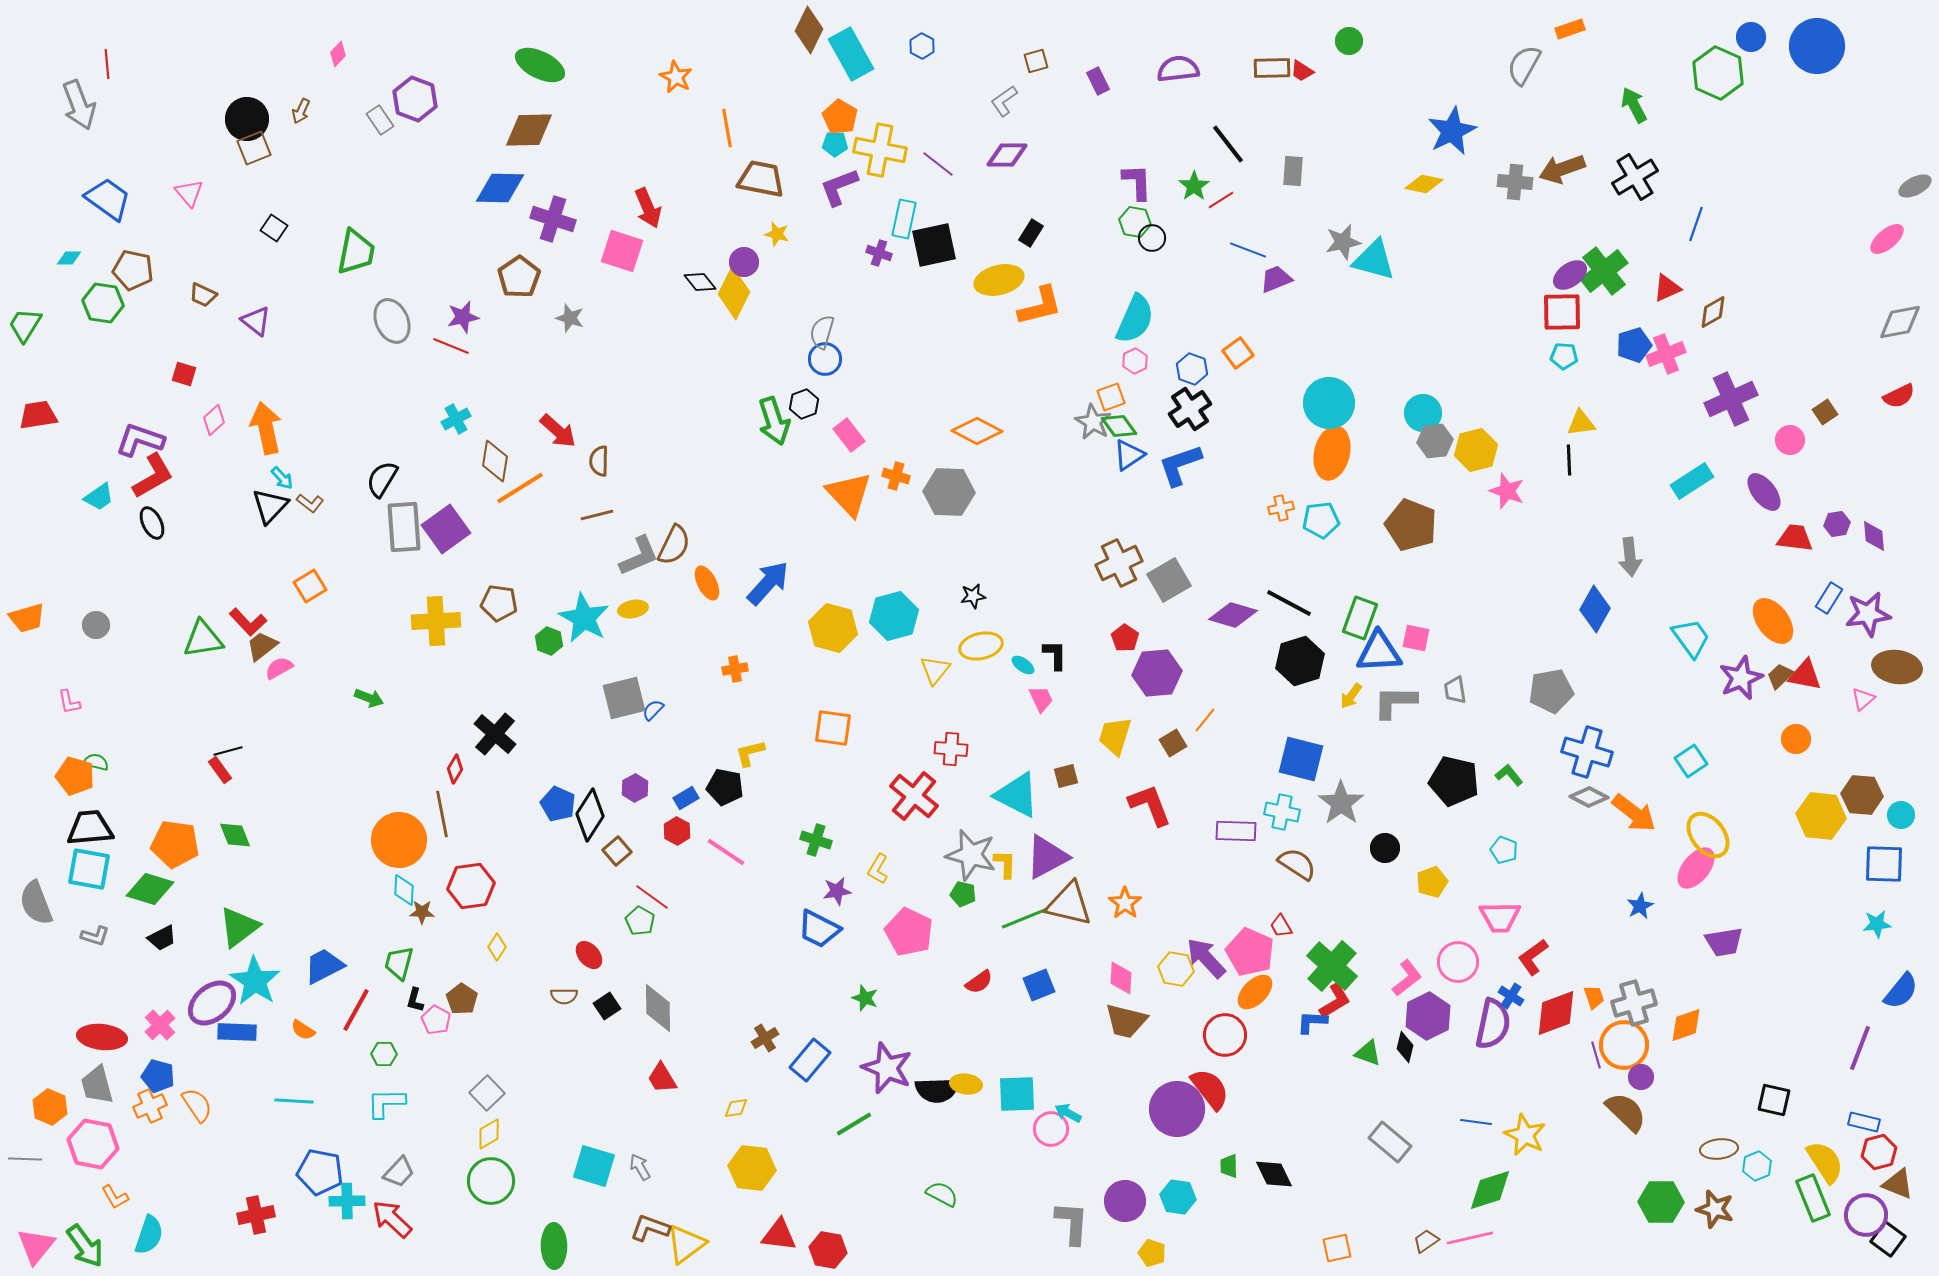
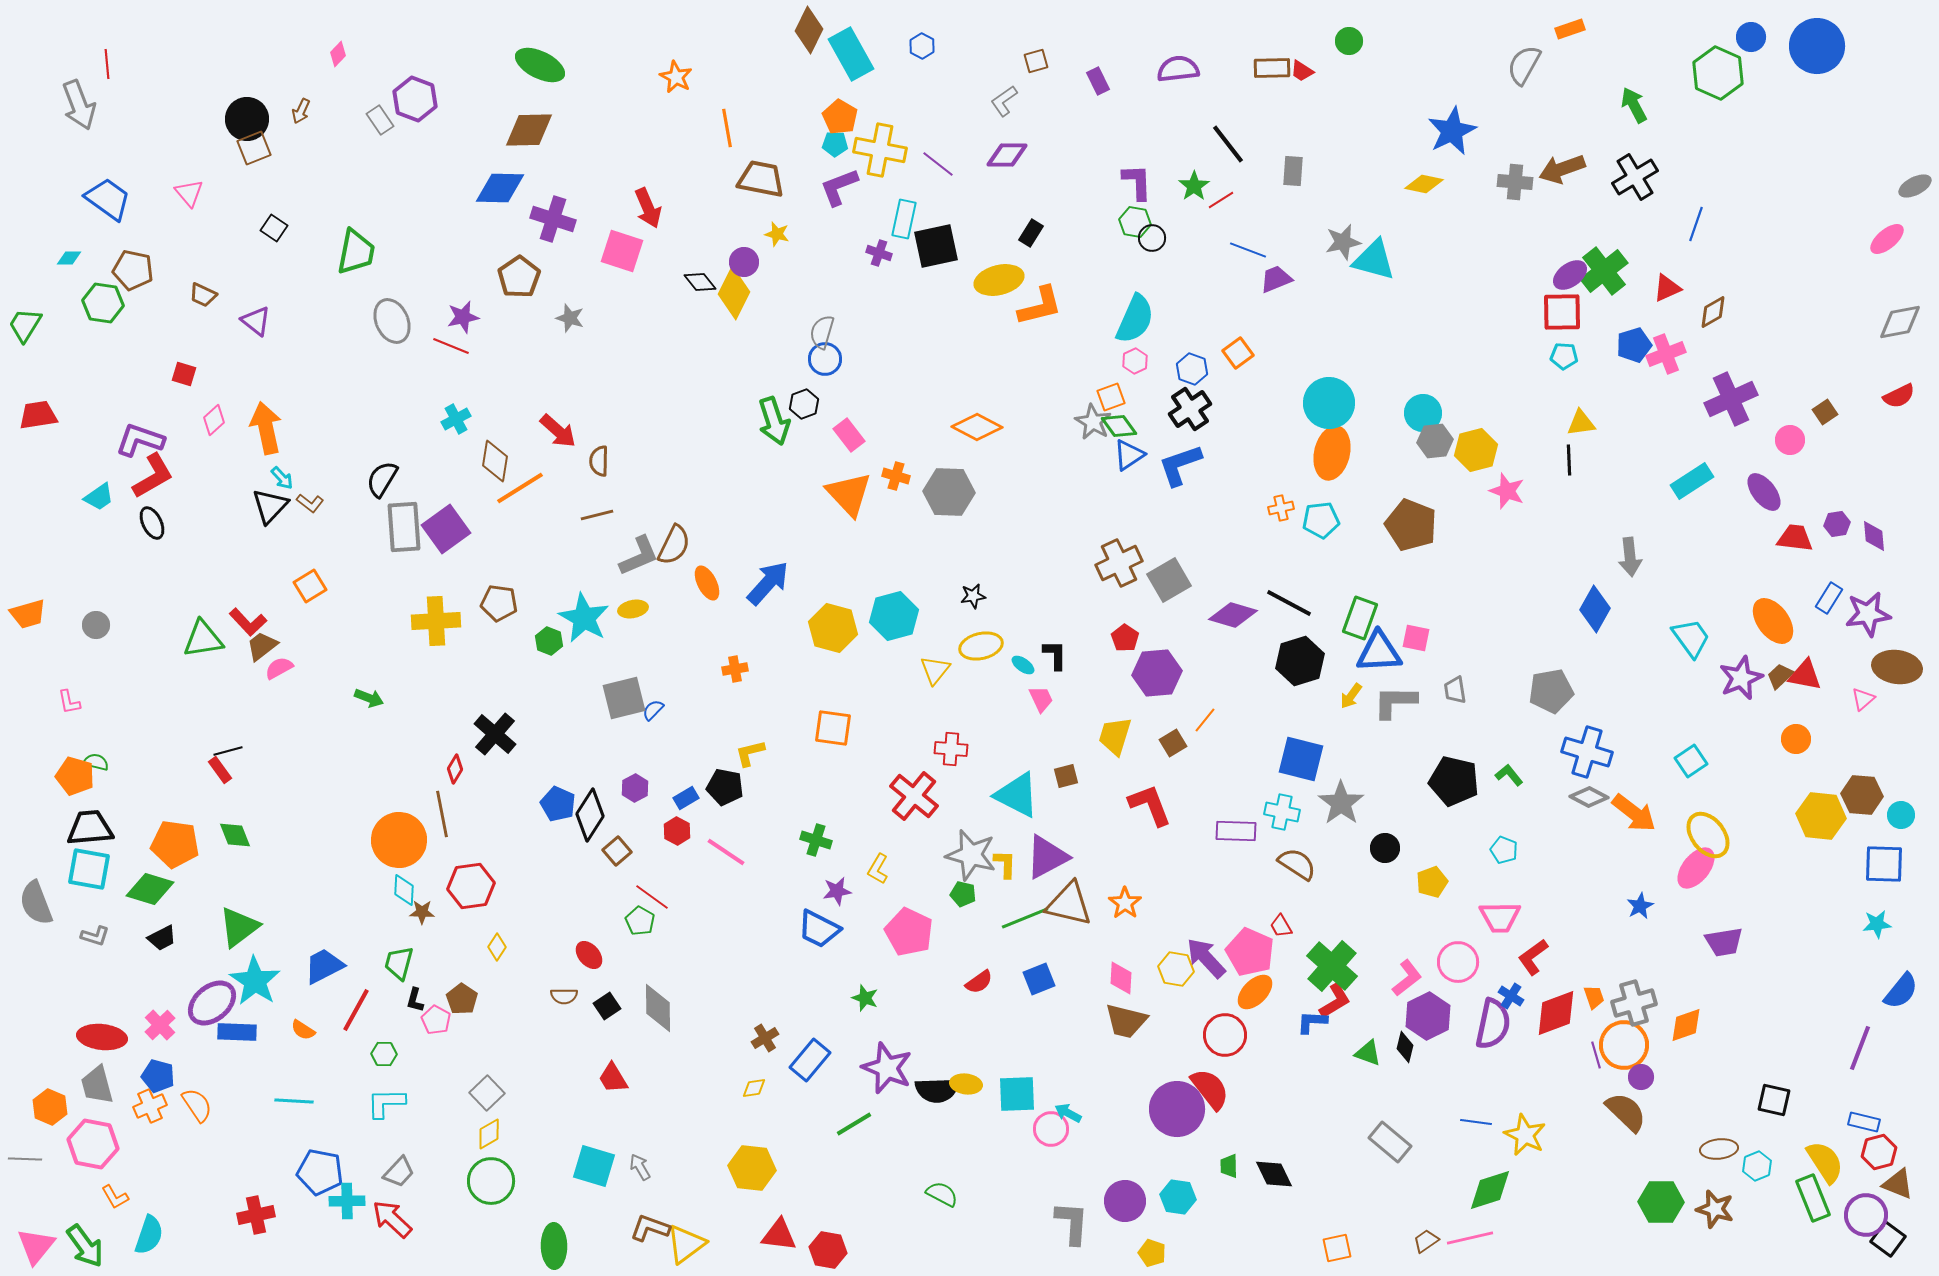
black square at (934, 245): moved 2 px right, 1 px down
orange diamond at (977, 431): moved 4 px up
orange trapezoid at (27, 618): moved 1 px right, 4 px up
blue square at (1039, 985): moved 6 px up
red trapezoid at (662, 1078): moved 49 px left
yellow diamond at (736, 1108): moved 18 px right, 20 px up
